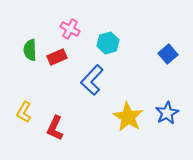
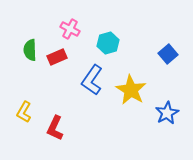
blue L-shape: rotated 8 degrees counterclockwise
yellow star: moved 3 px right, 27 px up
